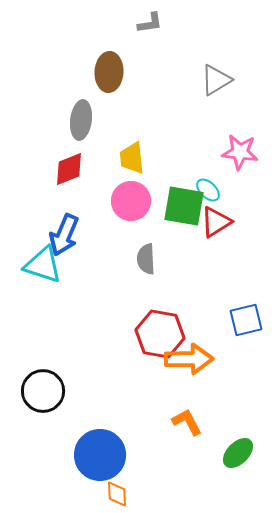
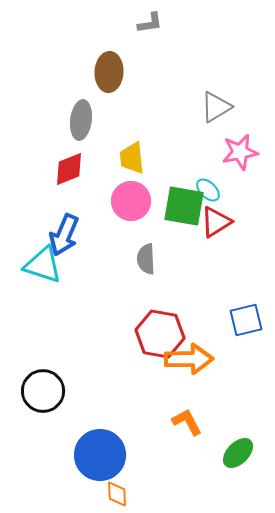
gray triangle: moved 27 px down
pink star: rotated 18 degrees counterclockwise
